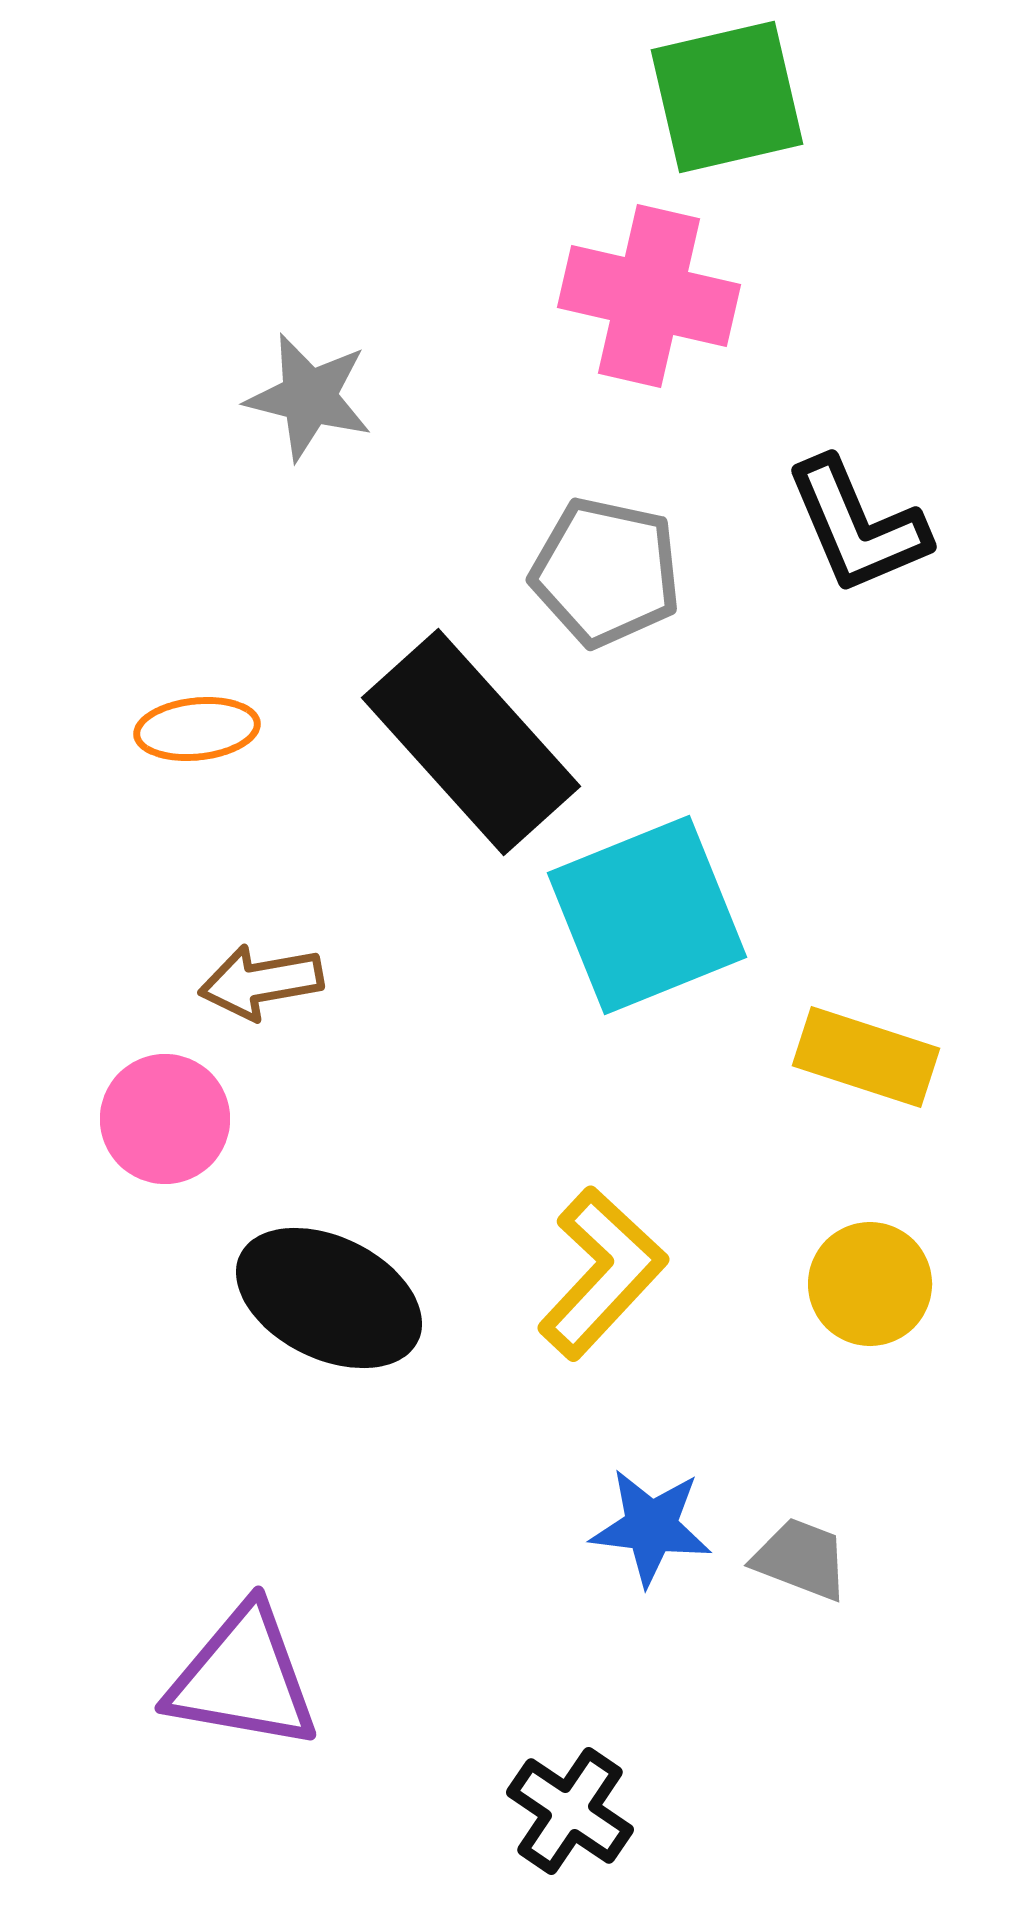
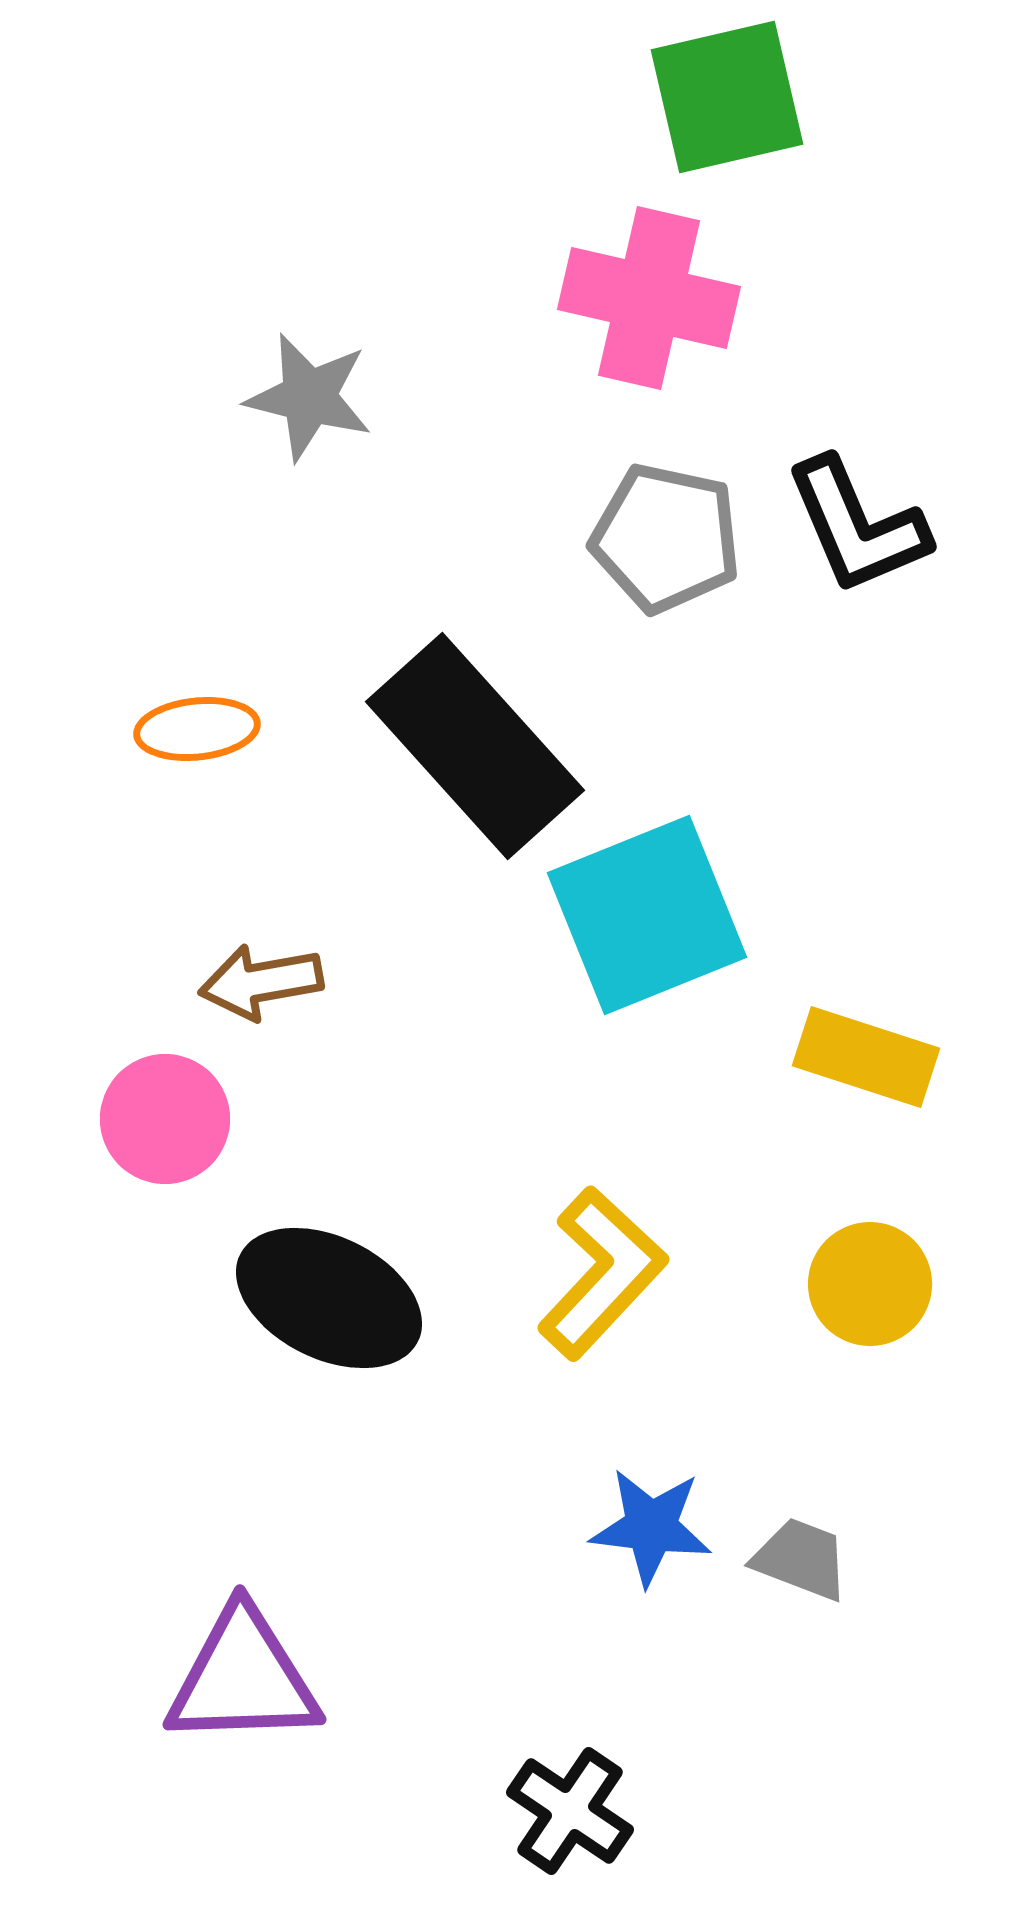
pink cross: moved 2 px down
gray pentagon: moved 60 px right, 34 px up
black rectangle: moved 4 px right, 4 px down
purple triangle: rotated 12 degrees counterclockwise
